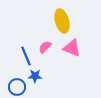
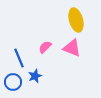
yellow ellipse: moved 14 px right, 1 px up
blue line: moved 7 px left, 2 px down
blue star: rotated 24 degrees counterclockwise
blue circle: moved 4 px left, 5 px up
